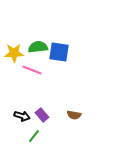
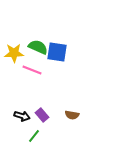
green semicircle: rotated 30 degrees clockwise
blue square: moved 2 px left
brown semicircle: moved 2 px left
